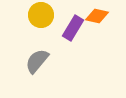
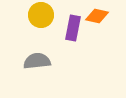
purple rectangle: rotated 20 degrees counterclockwise
gray semicircle: rotated 44 degrees clockwise
